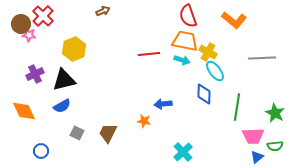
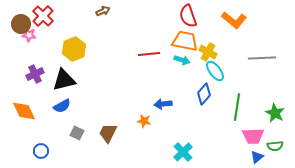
blue diamond: rotated 40 degrees clockwise
